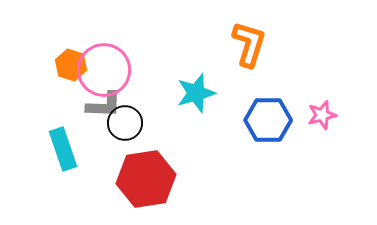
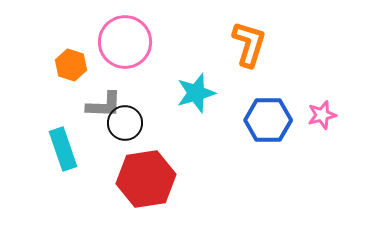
pink circle: moved 21 px right, 28 px up
